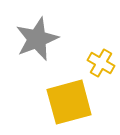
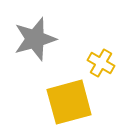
gray star: moved 2 px left; rotated 6 degrees clockwise
